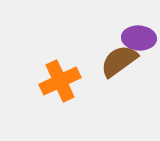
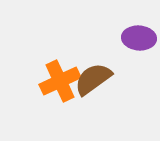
brown semicircle: moved 26 px left, 18 px down
